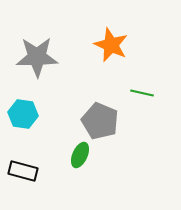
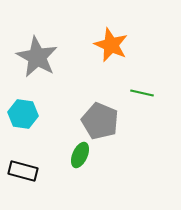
gray star: rotated 30 degrees clockwise
